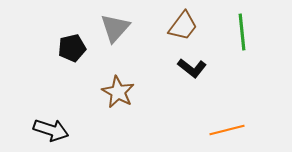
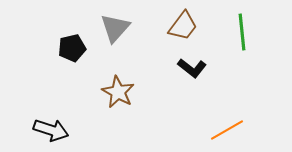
orange line: rotated 16 degrees counterclockwise
